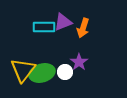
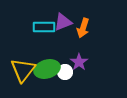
green ellipse: moved 5 px right, 4 px up
